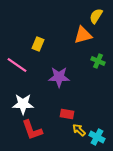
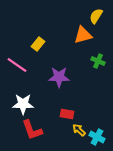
yellow rectangle: rotated 16 degrees clockwise
